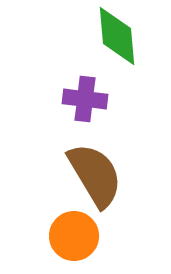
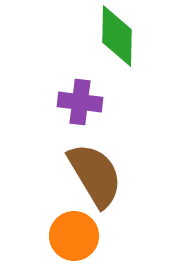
green diamond: rotated 6 degrees clockwise
purple cross: moved 5 px left, 3 px down
